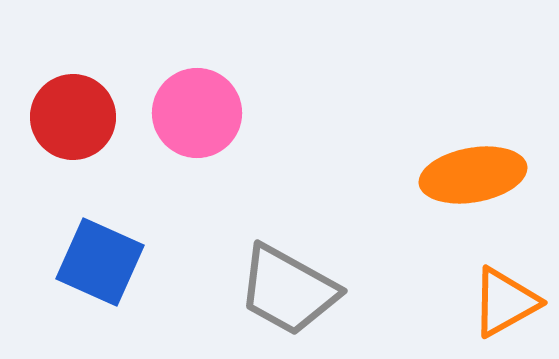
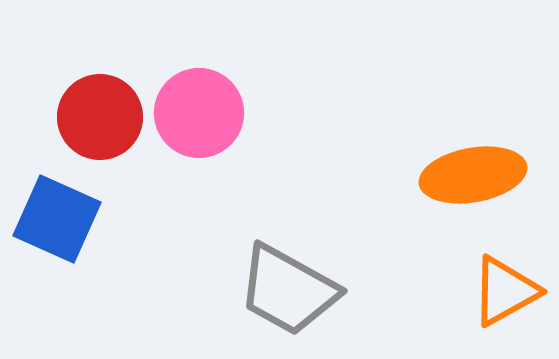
pink circle: moved 2 px right
red circle: moved 27 px right
blue square: moved 43 px left, 43 px up
orange triangle: moved 11 px up
